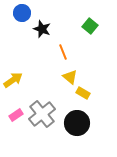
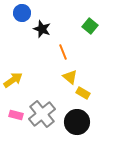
pink rectangle: rotated 48 degrees clockwise
black circle: moved 1 px up
